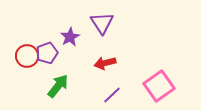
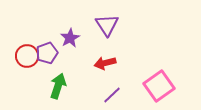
purple triangle: moved 5 px right, 2 px down
purple star: moved 1 px down
green arrow: rotated 20 degrees counterclockwise
